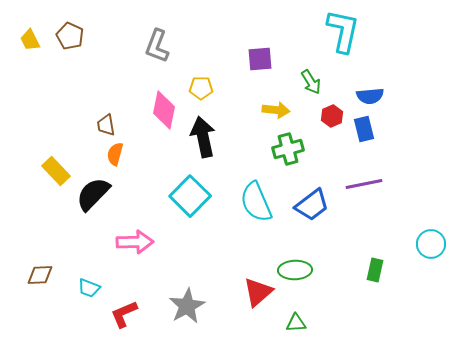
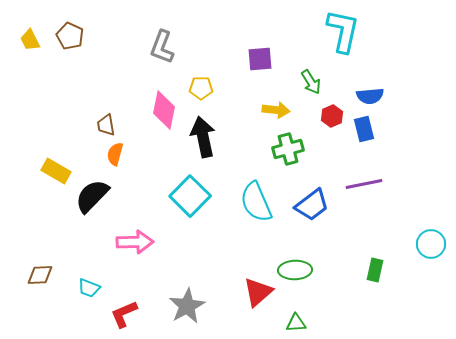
gray L-shape: moved 5 px right, 1 px down
yellow rectangle: rotated 16 degrees counterclockwise
black semicircle: moved 1 px left, 2 px down
